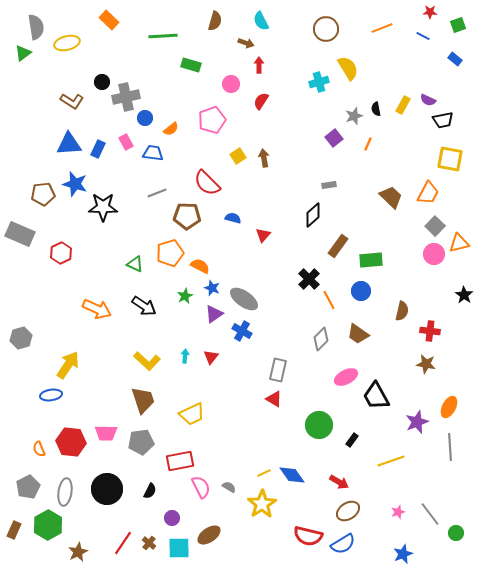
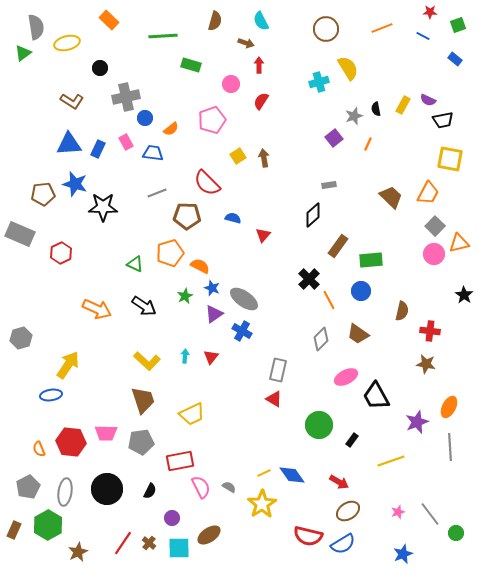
black circle at (102, 82): moved 2 px left, 14 px up
